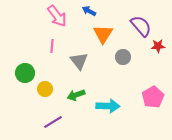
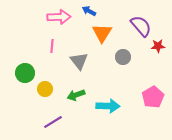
pink arrow: moved 2 px right, 1 px down; rotated 55 degrees counterclockwise
orange triangle: moved 1 px left, 1 px up
